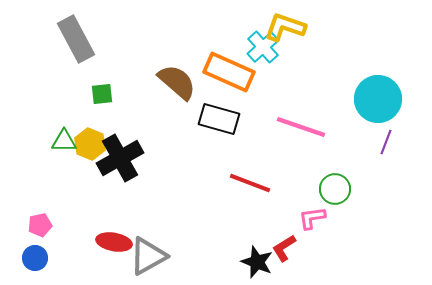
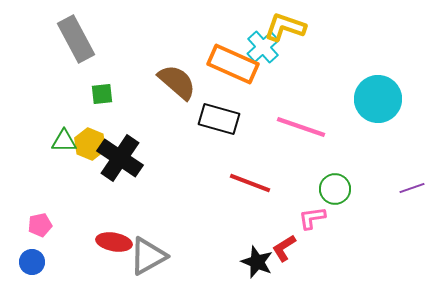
orange rectangle: moved 4 px right, 8 px up
purple line: moved 26 px right, 46 px down; rotated 50 degrees clockwise
black cross: rotated 27 degrees counterclockwise
blue circle: moved 3 px left, 4 px down
